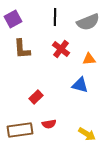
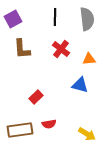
gray semicircle: moved 1 px left, 3 px up; rotated 75 degrees counterclockwise
